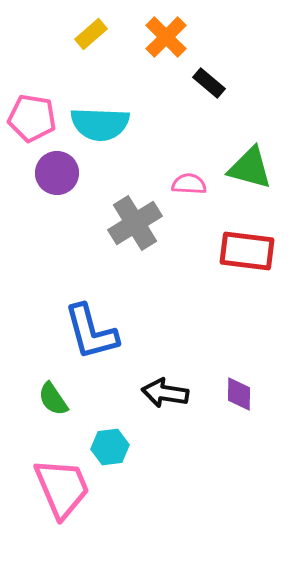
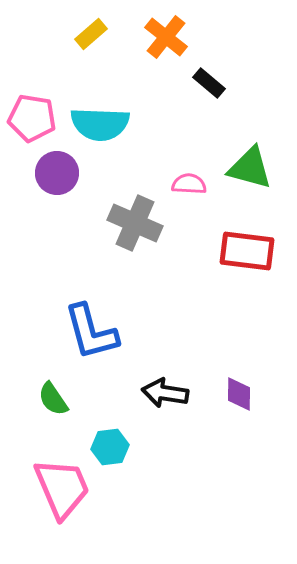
orange cross: rotated 6 degrees counterclockwise
gray cross: rotated 34 degrees counterclockwise
